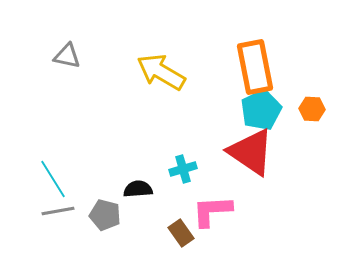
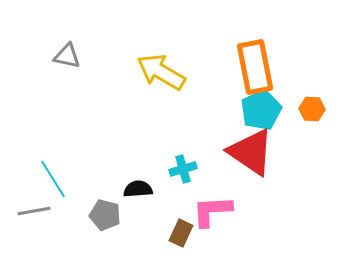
gray line: moved 24 px left
brown rectangle: rotated 60 degrees clockwise
